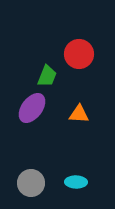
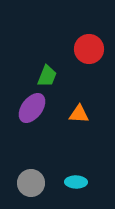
red circle: moved 10 px right, 5 px up
